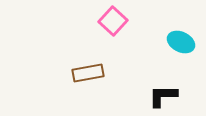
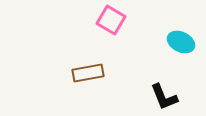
pink square: moved 2 px left, 1 px up; rotated 12 degrees counterclockwise
black L-shape: moved 1 px right, 1 px down; rotated 112 degrees counterclockwise
